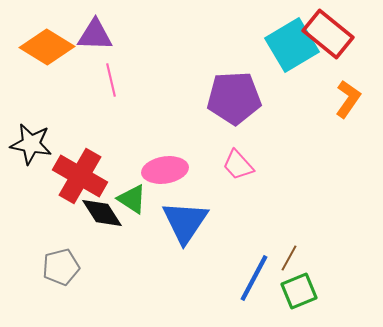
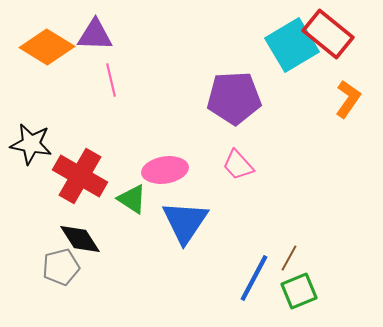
black diamond: moved 22 px left, 26 px down
